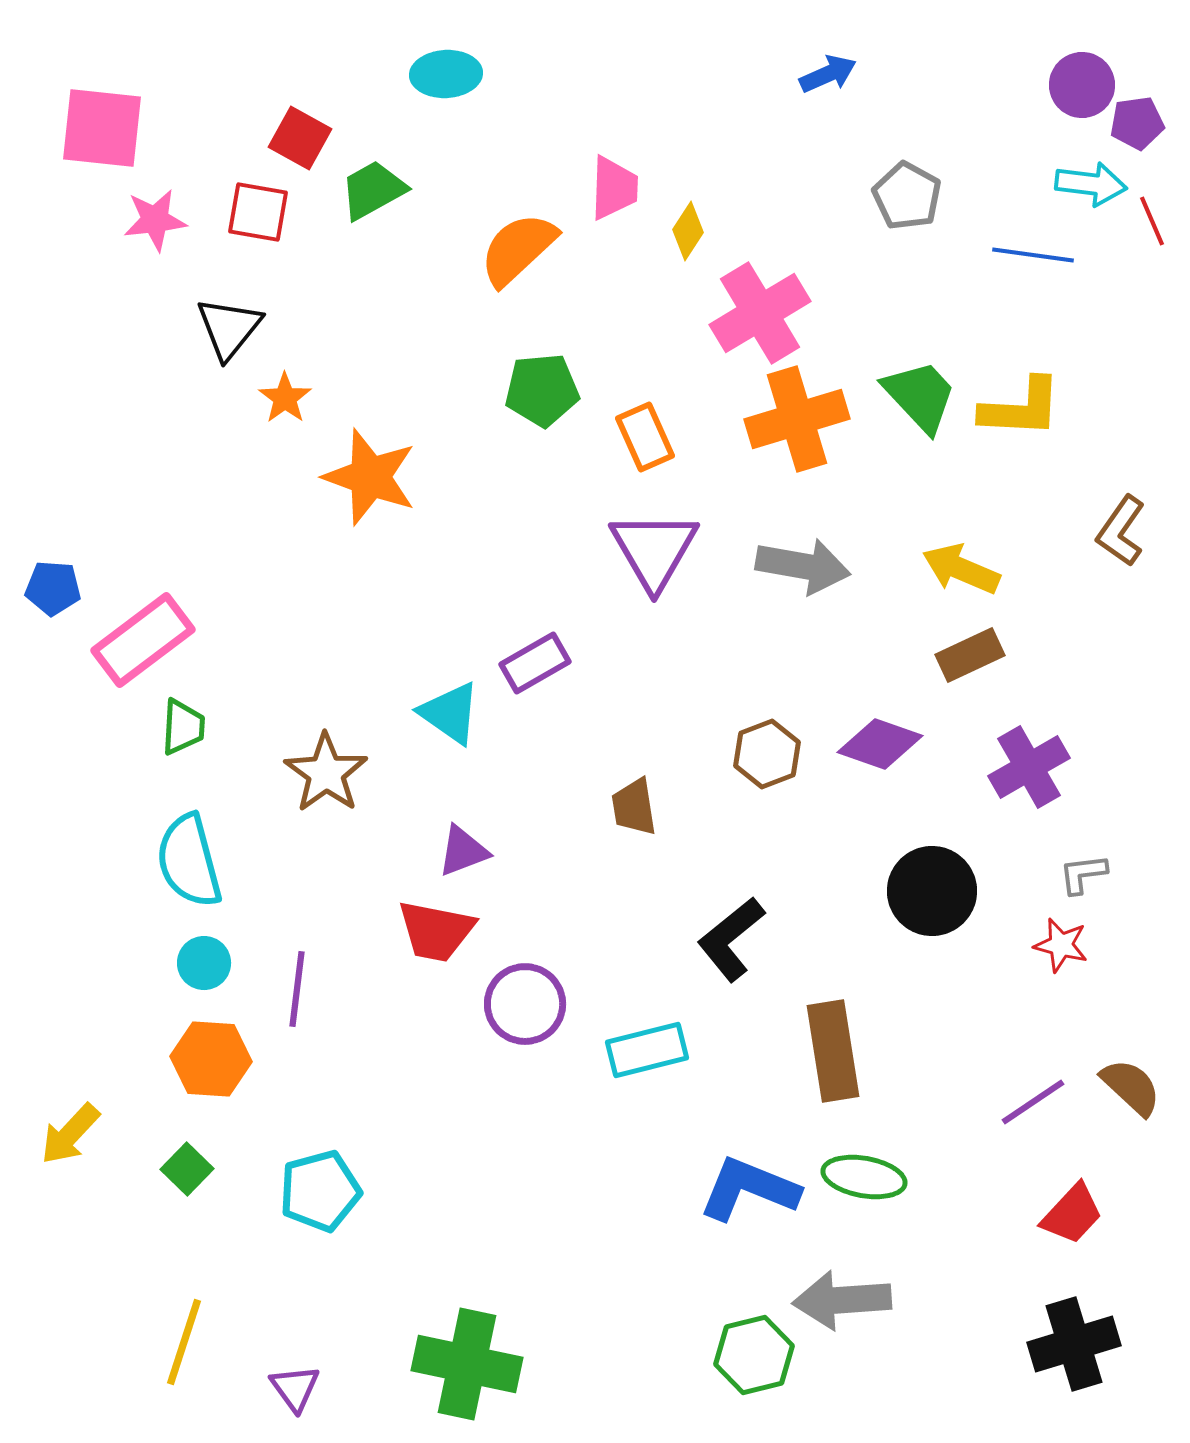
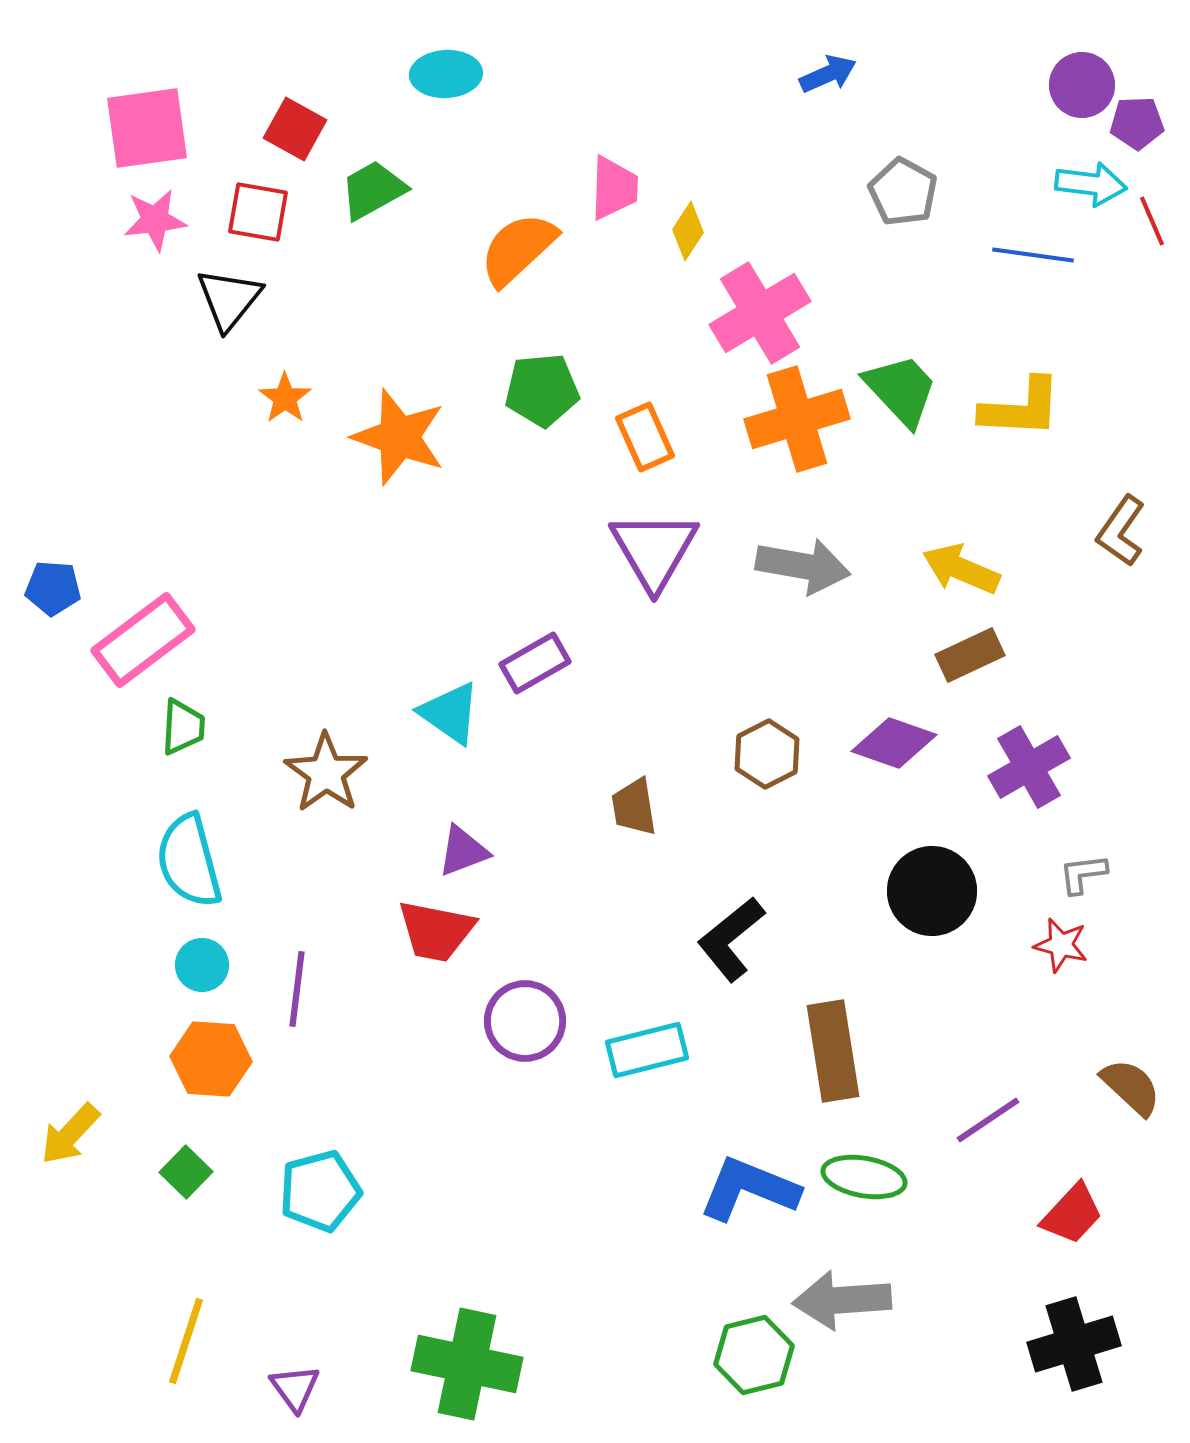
purple pentagon at (1137, 123): rotated 6 degrees clockwise
pink square at (102, 128): moved 45 px right; rotated 14 degrees counterclockwise
red square at (300, 138): moved 5 px left, 9 px up
gray pentagon at (907, 196): moved 4 px left, 4 px up
black triangle at (229, 328): moved 29 px up
green trapezoid at (920, 396): moved 19 px left, 6 px up
orange star at (370, 477): moved 29 px right, 40 px up
purple diamond at (880, 744): moved 14 px right, 1 px up
brown hexagon at (767, 754): rotated 6 degrees counterclockwise
cyan circle at (204, 963): moved 2 px left, 2 px down
purple circle at (525, 1004): moved 17 px down
purple line at (1033, 1102): moved 45 px left, 18 px down
green square at (187, 1169): moved 1 px left, 3 px down
yellow line at (184, 1342): moved 2 px right, 1 px up
